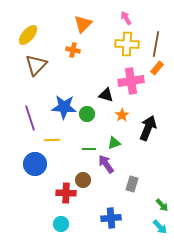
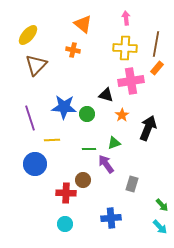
pink arrow: rotated 24 degrees clockwise
orange triangle: rotated 36 degrees counterclockwise
yellow cross: moved 2 px left, 4 px down
cyan circle: moved 4 px right
